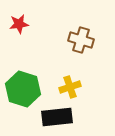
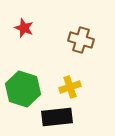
red star: moved 5 px right, 4 px down; rotated 30 degrees clockwise
